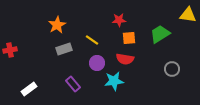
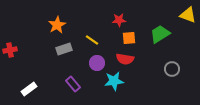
yellow triangle: rotated 12 degrees clockwise
